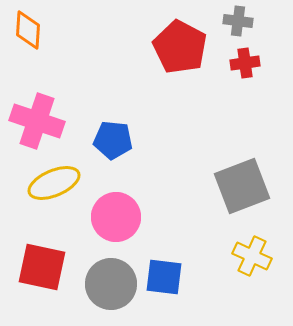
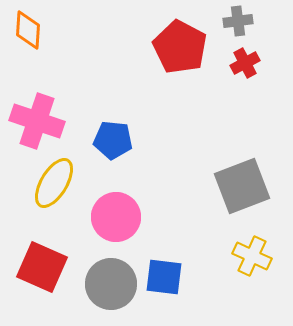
gray cross: rotated 16 degrees counterclockwise
red cross: rotated 20 degrees counterclockwise
yellow ellipse: rotated 36 degrees counterclockwise
red square: rotated 12 degrees clockwise
